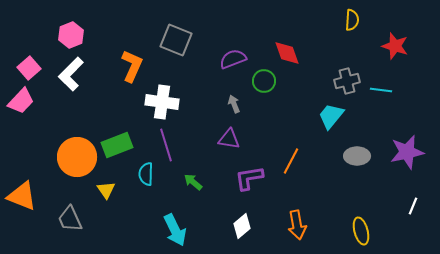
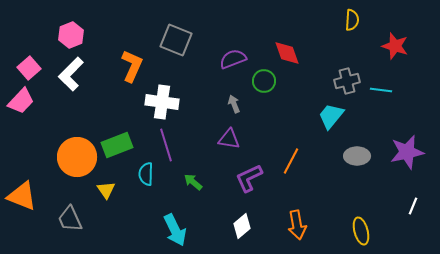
purple L-shape: rotated 16 degrees counterclockwise
